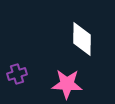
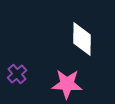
purple cross: rotated 24 degrees counterclockwise
